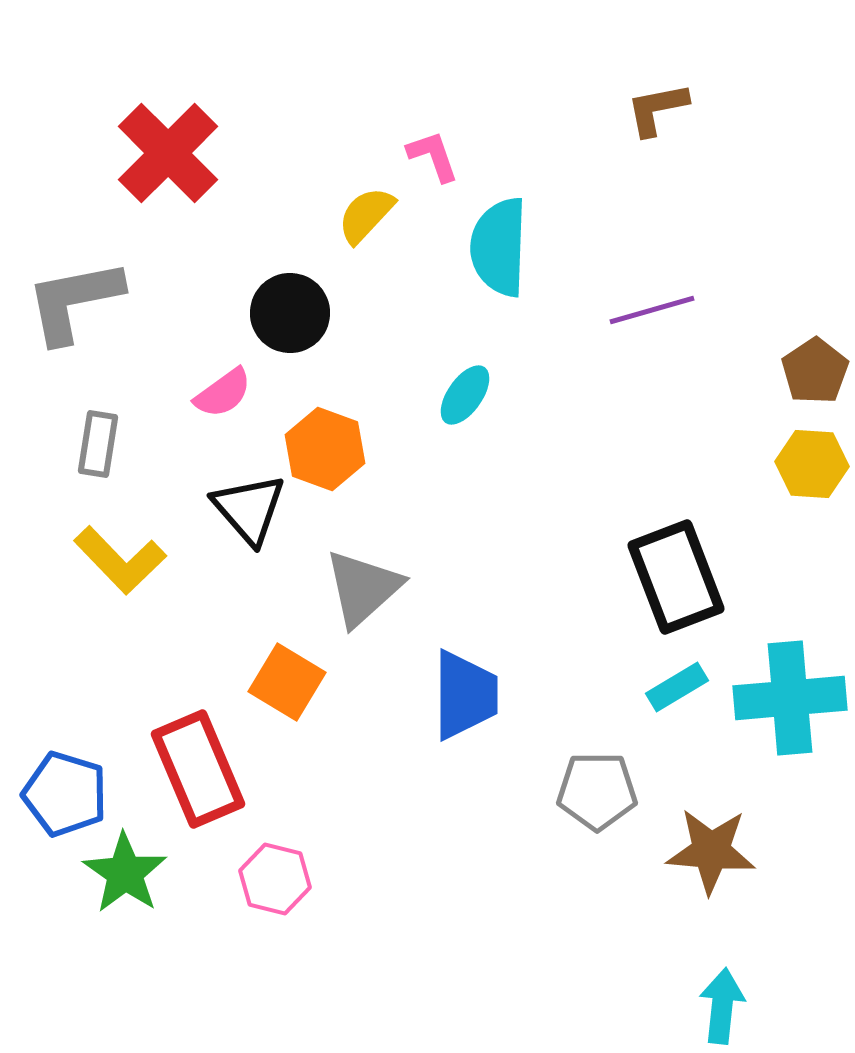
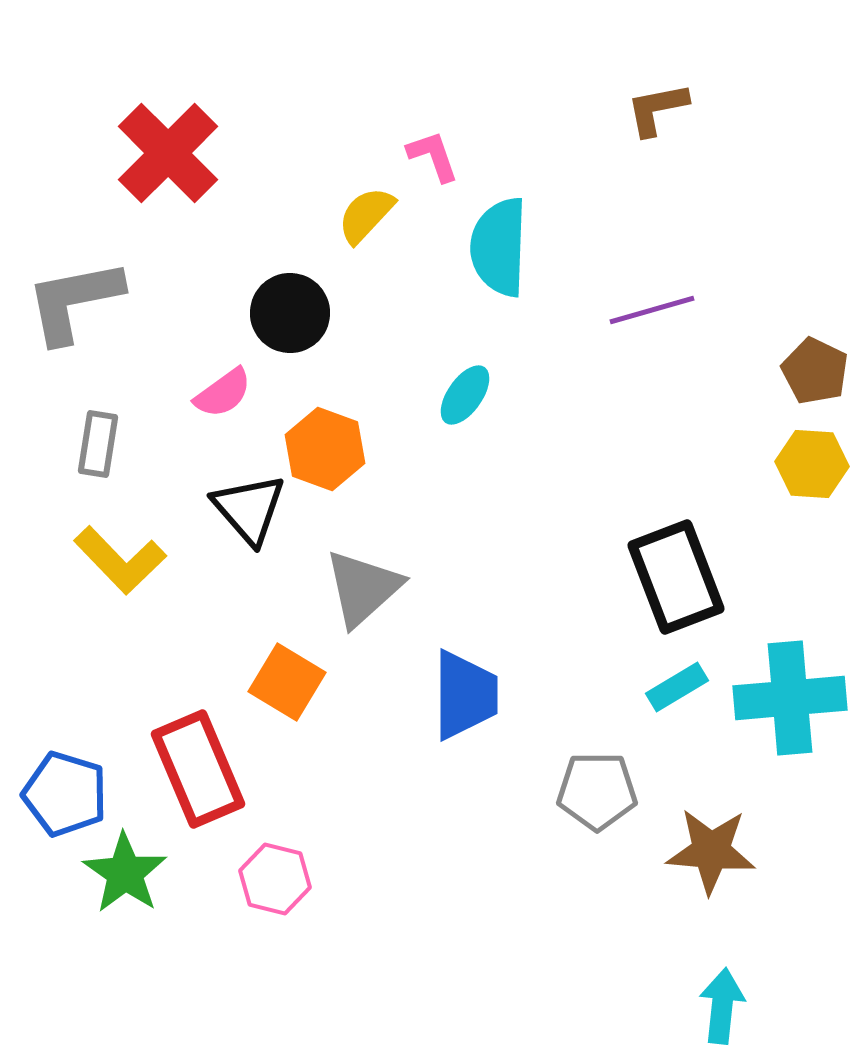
brown pentagon: rotated 12 degrees counterclockwise
